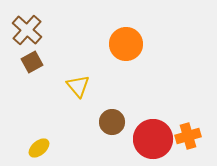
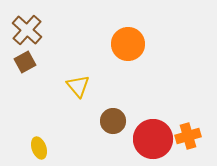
orange circle: moved 2 px right
brown square: moved 7 px left
brown circle: moved 1 px right, 1 px up
yellow ellipse: rotated 70 degrees counterclockwise
